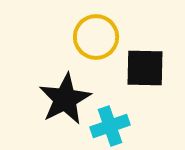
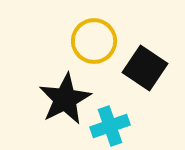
yellow circle: moved 2 px left, 4 px down
black square: rotated 33 degrees clockwise
